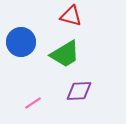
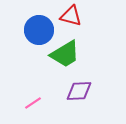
blue circle: moved 18 px right, 12 px up
